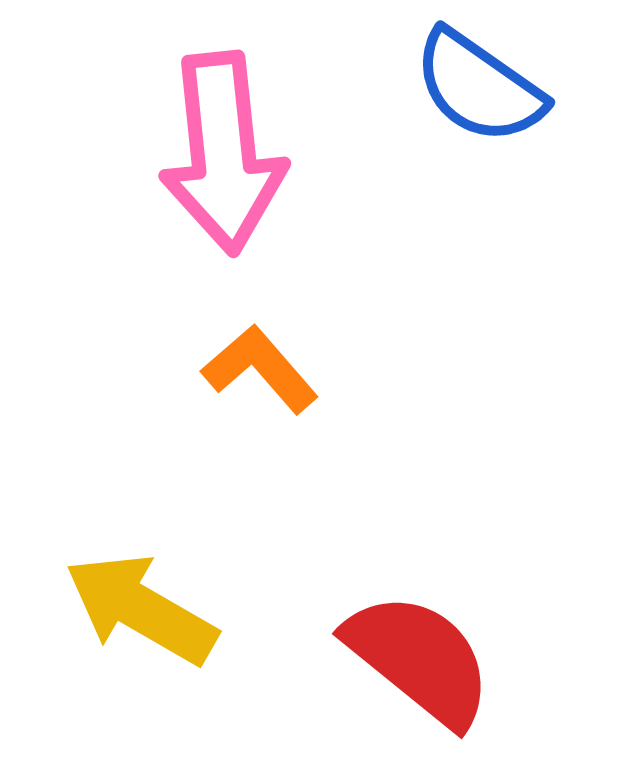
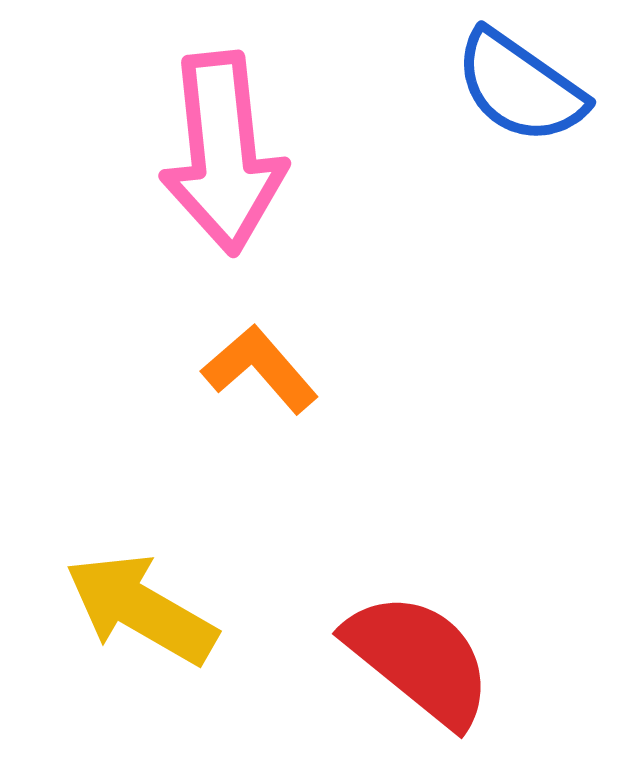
blue semicircle: moved 41 px right
